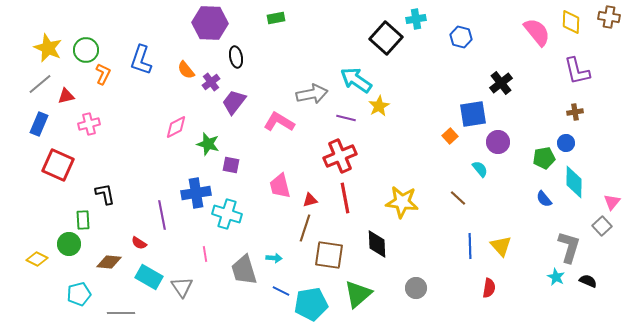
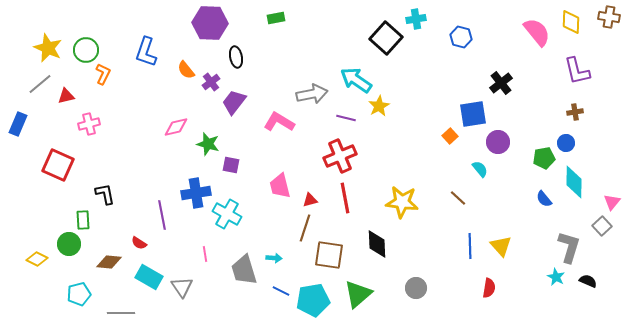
blue L-shape at (141, 60): moved 5 px right, 8 px up
blue rectangle at (39, 124): moved 21 px left
pink diamond at (176, 127): rotated 15 degrees clockwise
cyan cross at (227, 214): rotated 12 degrees clockwise
cyan pentagon at (311, 304): moved 2 px right, 4 px up
